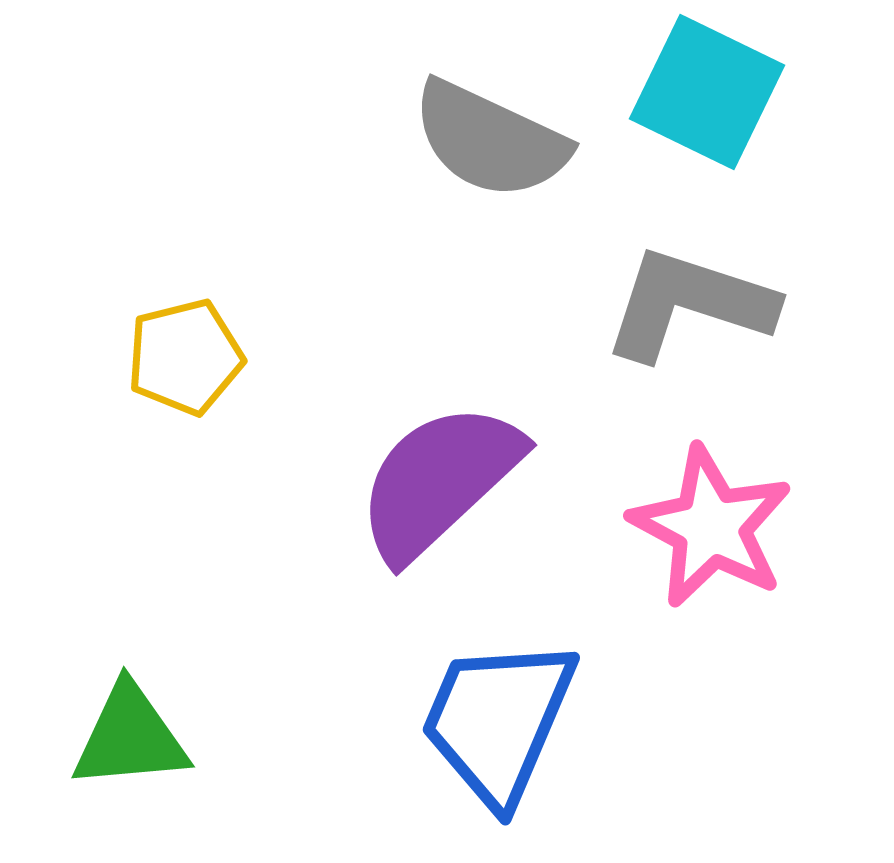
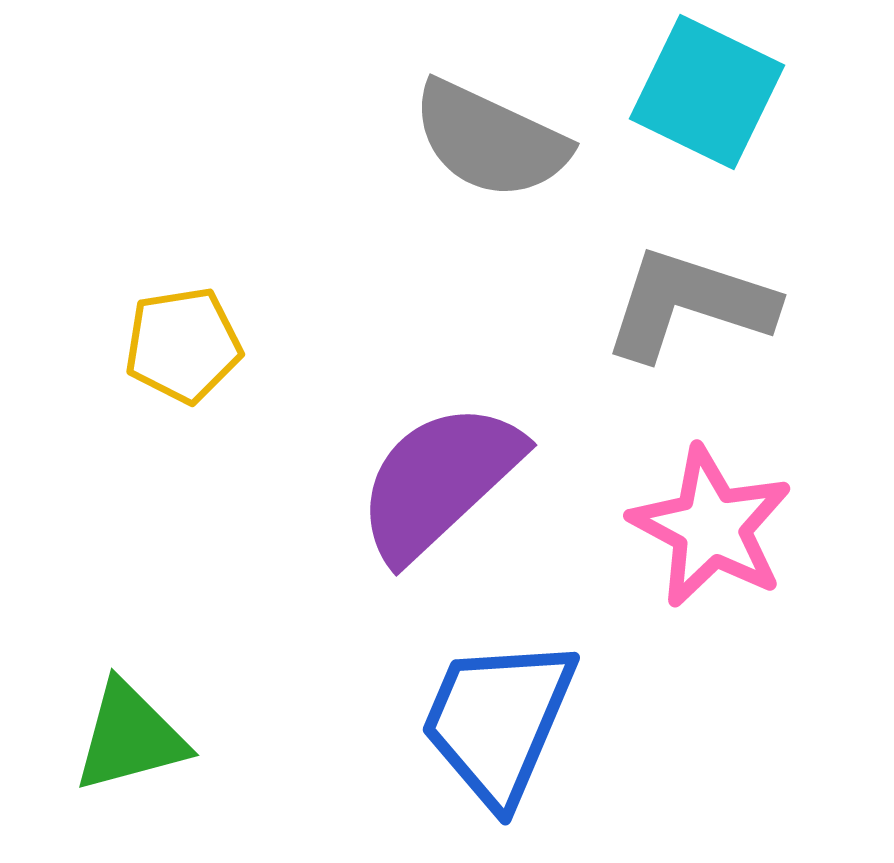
yellow pentagon: moved 2 px left, 12 px up; rotated 5 degrees clockwise
green triangle: rotated 10 degrees counterclockwise
